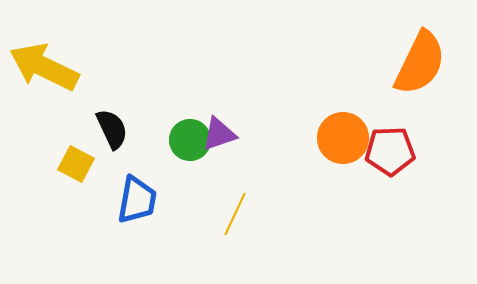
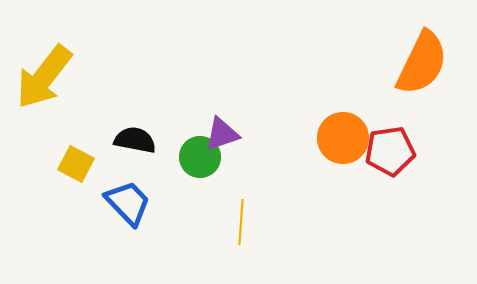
orange semicircle: moved 2 px right
yellow arrow: moved 10 px down; rotated 78 degrees counterclockwise
black semicircle: moved 23 px right, 11 px down; rotated 54 degrees counterclockwise
purple triangle: moved 3 px right
green circle: moved 10 px right, 17 px down
red pentagon: rotated 6 degrees counterclockwise
blue trapezoid: moved 9 px left, 3 px down; rotated 54 degrees counterclockwise
yellow line: moved 6 px right, 8 px down; rotated 21 degrees counterclockwise
